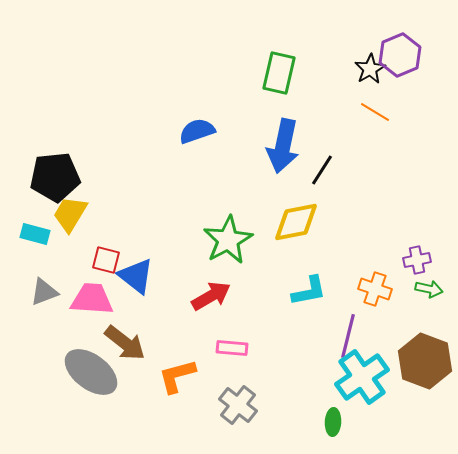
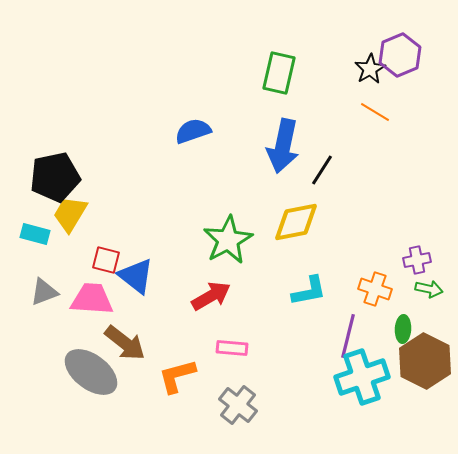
blue semicircle: moved 4 px left
black pentagon: rotated 6 degrees counterclockwise
brown hexagon: rotated 6 degrees clockwise
cyan cross: rotated 16 degrees clockwise
green ellipse: moved 70 px right, 93 px up
